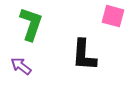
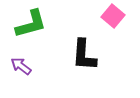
pink square: rotated 25 degrees clockwise
green L-shape: rotated 56 degrees clockwise
